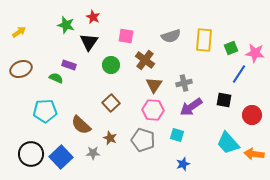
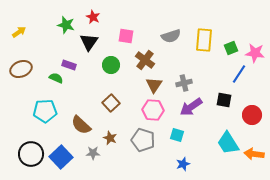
cyan trapezoid: rotated 10 degrees clockwise
